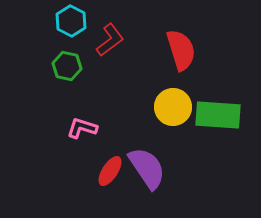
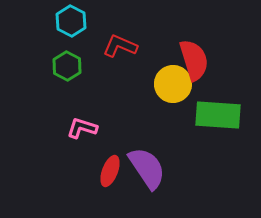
red L-shape: moved 10 px right, 6 px down; rotated 120 degrees counterclockwise
red semicircle: moved 13 px right, 10 px down
green hexagon: rotated 16 degrees clockwise
yellow circle: moved 23 px up
red ellipse: rotated 12 degrees counterclockwise
